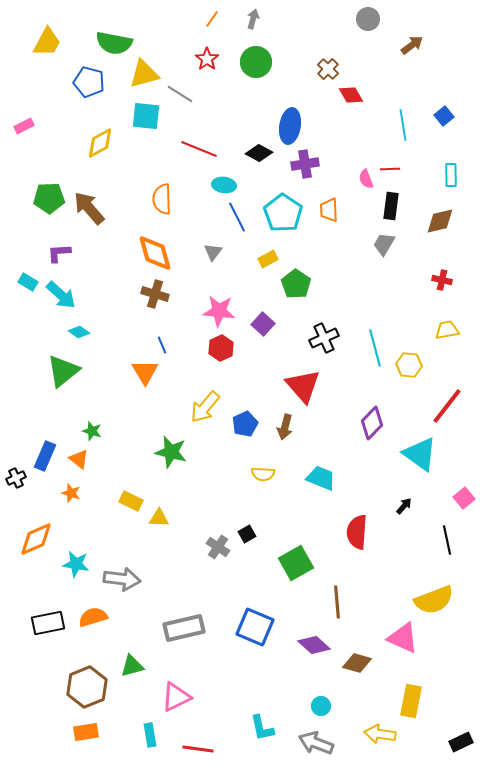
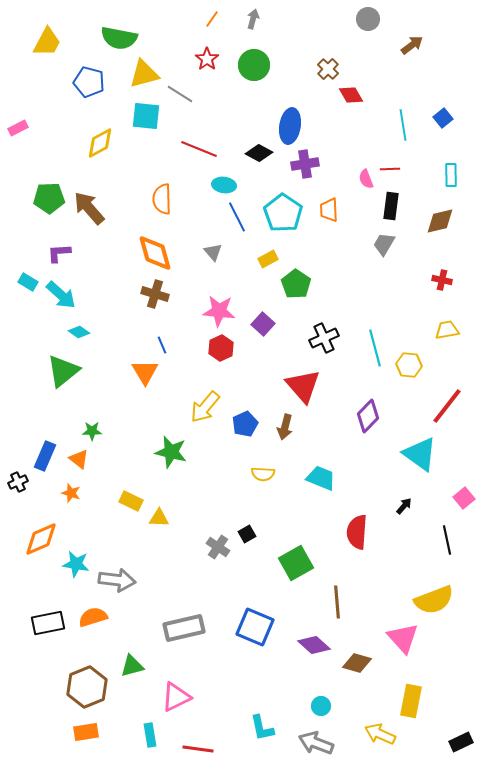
green semicircle at (114, 43): moved 5 px right, 5 px up
green circle at (256, 62): moved 2 px left, 3 px down
blue square at (444, 116): moved 1 px left, 2 px down
pink rectangle at (24, 126): moved 6 px left, 2 px down
gray triangle at (213, 252): rotated 18 degrees counterclockwise
purple diamond at (372, 423): moved 4 px left, 7 px up
green star at (92, 431): rotated 18 degrees counterclockwise
black cross at (16, 478): moved 2 px right, 4 px down
orange diamond at (36, 539): moved 5 px right
gray arrow at (122, 579): moved 5 px left, 1 px down
pink triangle at (403, 638): rotated 24 degrees clockwise
yellow arrow at (380, 734): rotated 16 degrees clockwise
